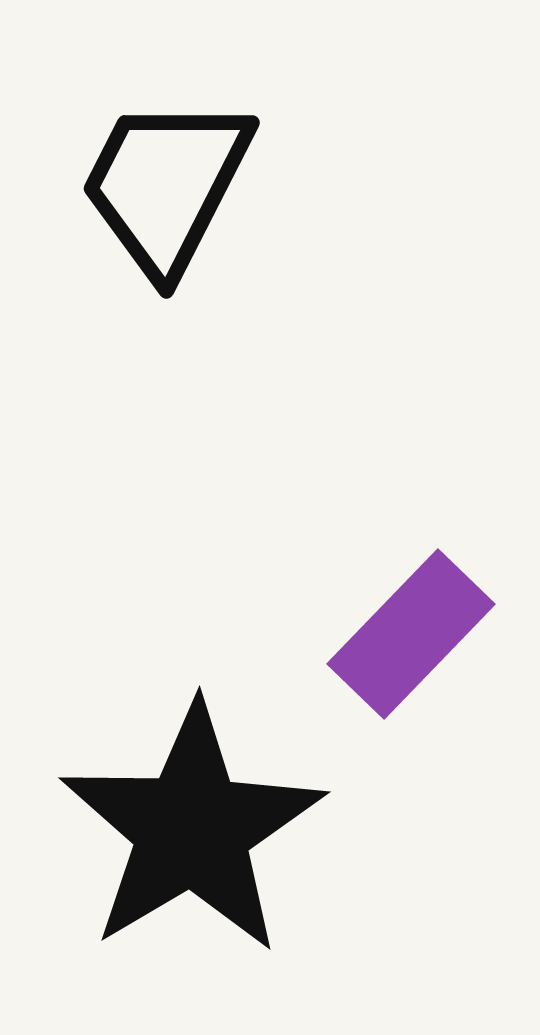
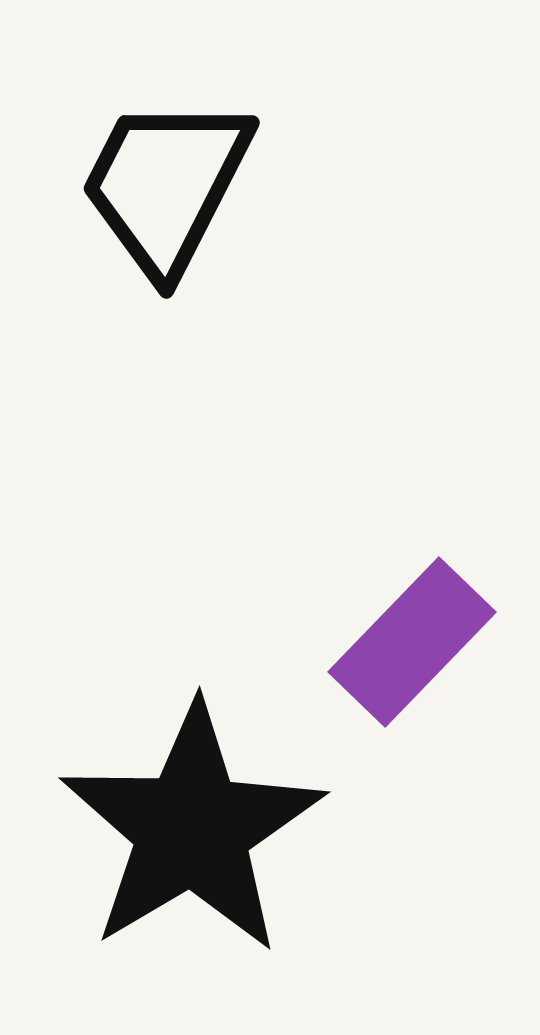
purple rectangle: moved 1 px right, 8 px down
